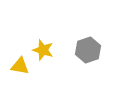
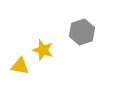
gray hexagon: moved 6 px left, 18 px up
